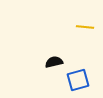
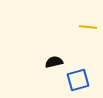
yellow line: moved 3 px right
